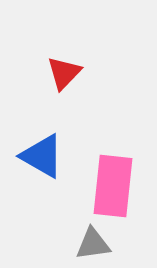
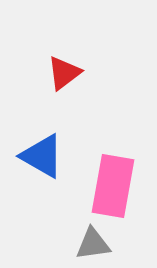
red triangle: rotated 9 degrees clockwise
pink rectangle: rotated 4 degrees clockwise
